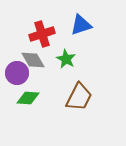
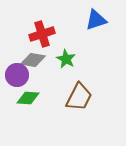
blue triangle: moved 15 px right, 5 px up
gray diamond: rotated 50 degrees counterclockwise
purple circle: moved 2 px down
